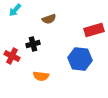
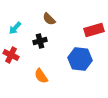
cyan arrow: moved 18 px down
brown semicircle: rotated 64 degrees clockwise
black cross: moved 7 px right, 3 px up
red cross: moved 1 px left, 1 px up
orange semicircle: rotated 49 degrees clockwise
